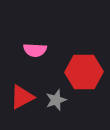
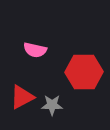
pink semicircle: rotated 10 degrees clockwise
gray star: moved 4 px left, 5 px down; rotated 20 degrees clockwise
